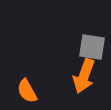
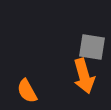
orange arrow: rotated 36 degrees counterclockwise
